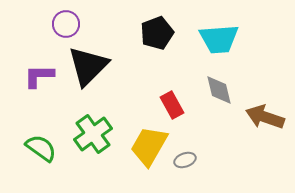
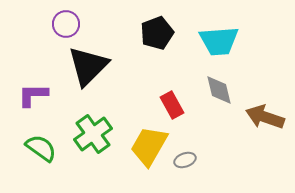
cyan trapezoid: moved 2 px down
purple L-shape: moved 6 px left, 19 px down
